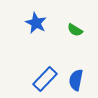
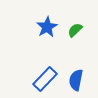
blue star: moved 11 px right, 4 px down; rotated 15 degrees clockwise
green semicircle: rotated 105 degrees clockwise
